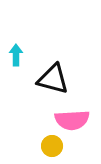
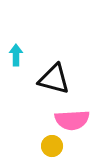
black triangle: moved 1 px right
